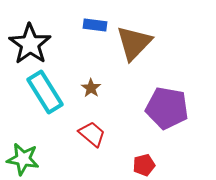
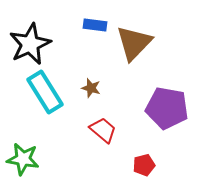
black star: rotated 12 degrees clockwise
brown star: rotated 18 degrees counterclockwise
red trapezoid: moved 11 px right, 4 px up
